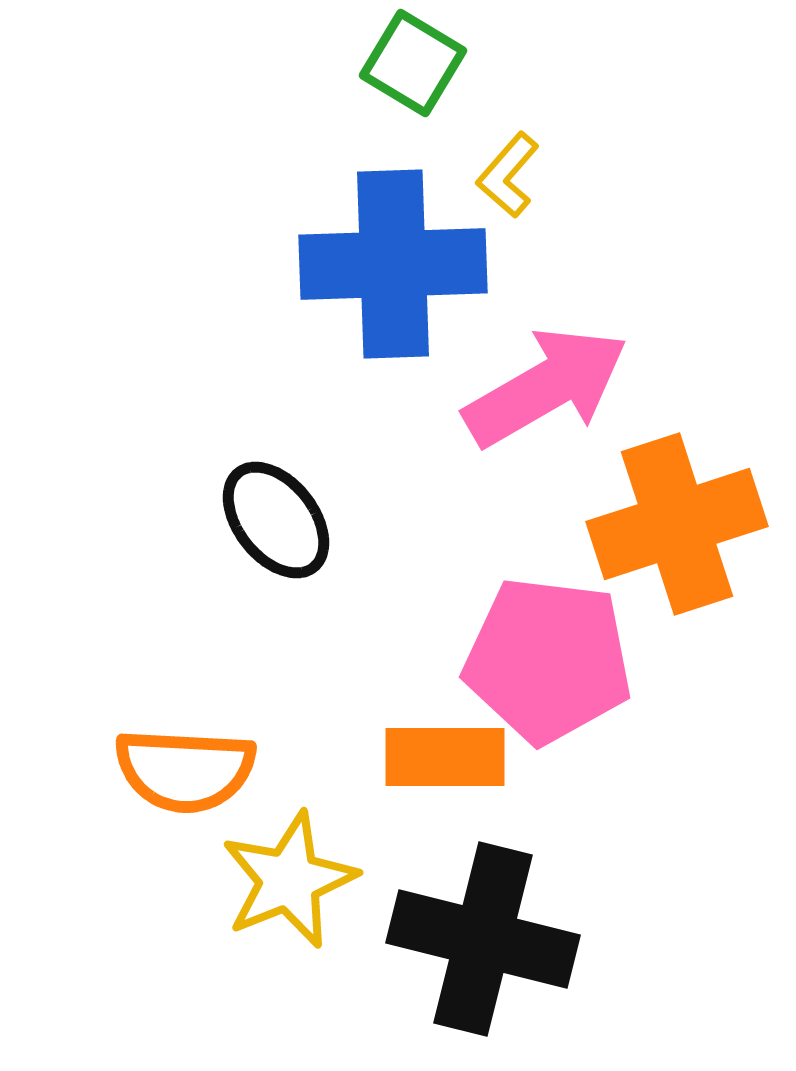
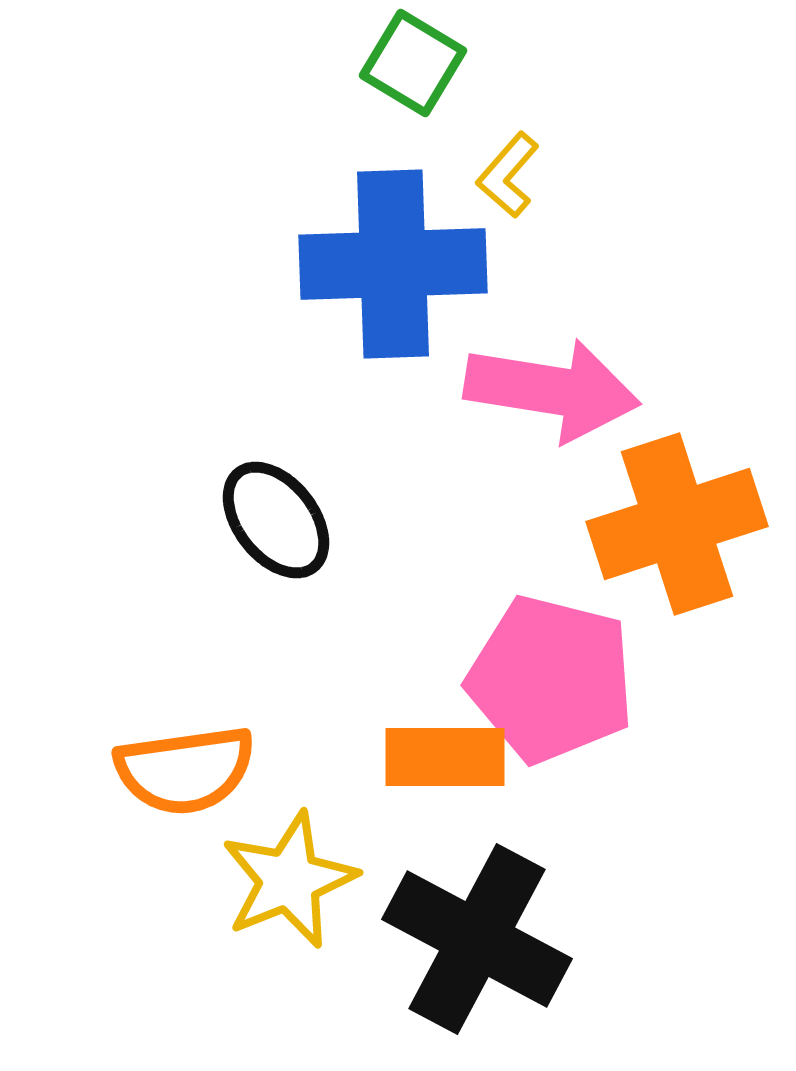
pink arrow: moved 6 px right, 3 px down; rotated 39 degrees clockwise
pink pentagon: moved 3 px right, 19 px down; rotated 7 degrees clockwise
orange semicircle: rotated 11 degrees counterclockwise
black cross: moved 6 px left; rotated 14 degrees clockwise
